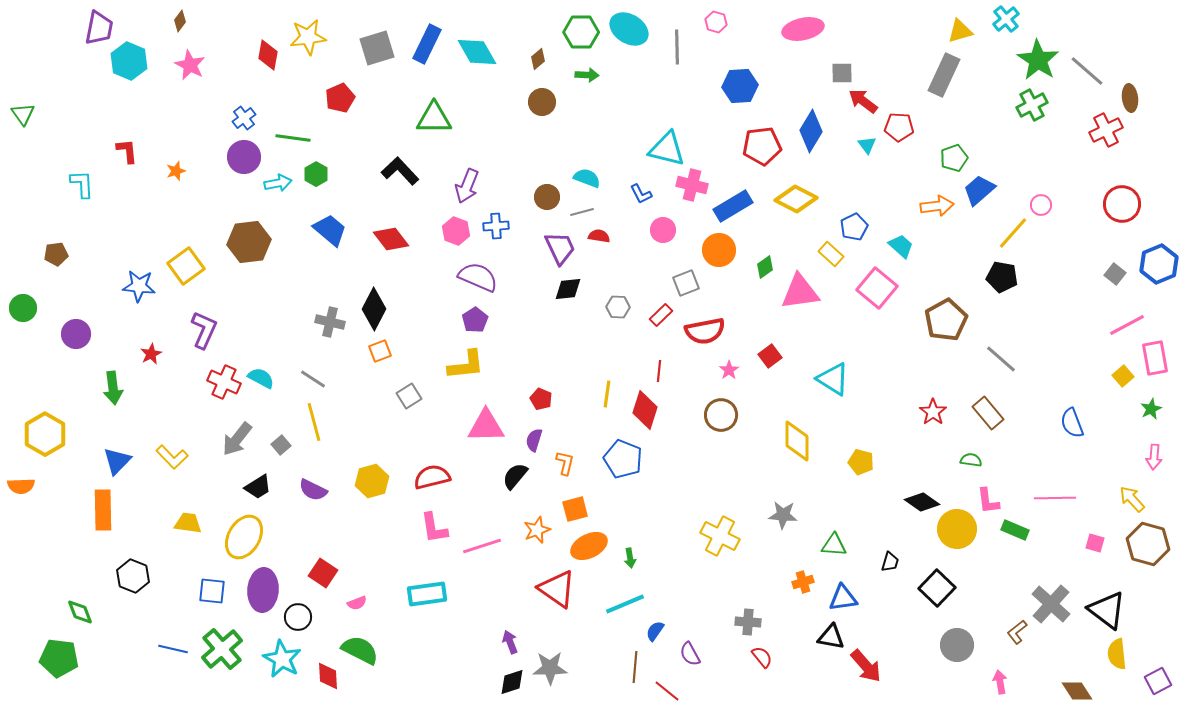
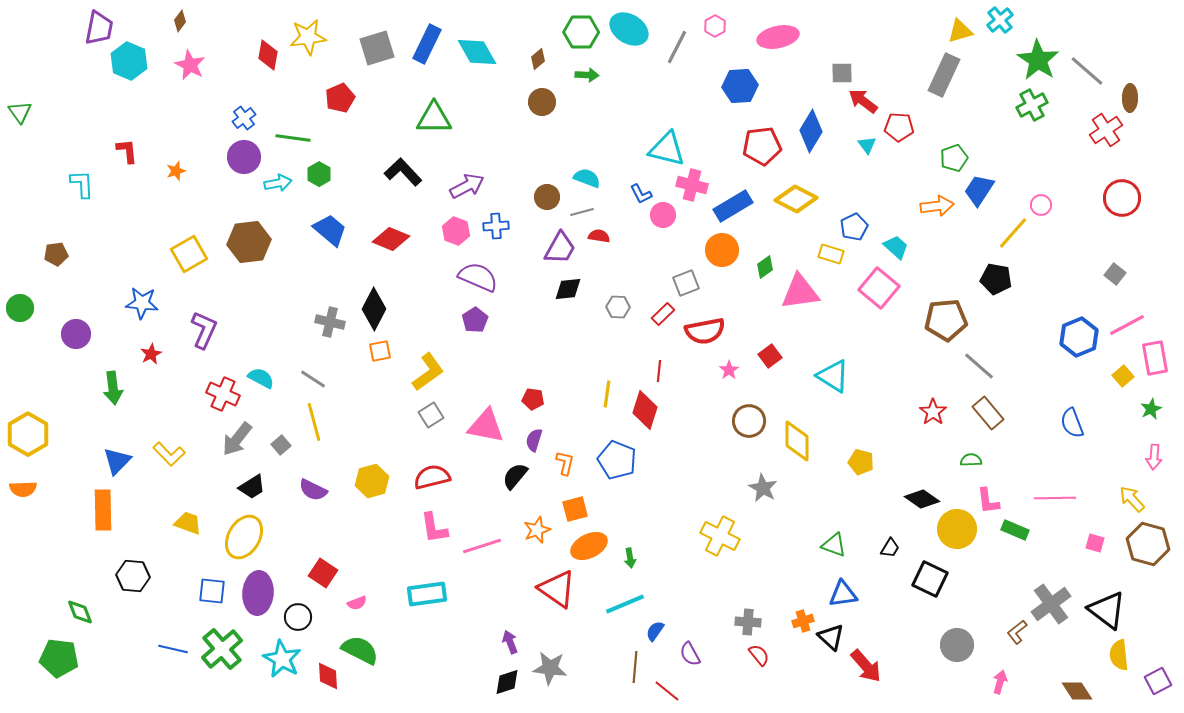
cyan cross at (1006, 19): moved 6 px left, 1 px down
pink hexagon at (716, 22): moved 1 px left, 4 px down; rotated 15 degrees clockwise
pink ellipse at (803, 29): moved 25 px left, 8 px down
gray line at (677, 47): rotated 28 degrees clockwise
brown ellipse at (1130, 98): rotated 8 degrees clockwise
green triangle at (23, 114): moved 3 px left, 2 px up
red cross at (1106, 130): rotated 8 degrees counterclockwise
black L-shape at (400, 171): moved 3 px right, 1 px down
green hexagon at (316, 174): moved 3 px right
purple arrow at (467, 186): rotated 140 degrees counterclockwise
blue trapezoid at (979, 190): rotated 16 degrees counterclockwise
red circle at (1122, 204): moved 6 px up
pink circle at (663, 230): moved 15 px up
red diamond at (391, 239): rotated 30 degrees counterclockwise
cyan trapezoid at (901, 246): moved 5 px left, 1 px down
purple trapezoid at (560, 248): rotated 54 degrees clockwise
orange circle at (719, 250): moved 3 px right
yellow rectangle at (831, 254): rotated 25 degrees counterclockwise
blue hexagon at (1159, 264): moved 80 px left, 73 px down
yellow square at (186, 266): moved 3 px right, 12 px up; rotated 6 degrees clockwise
black pentagon at (1002, 277): moved 6 px left, 2 px down
blue star at (139, 286): moved 3 px right, 17 px down
pink square at (877, 288): moved 2 px right
green circle at (23, 308): moved 3 px left
red rectangle at (661, 315): moved 2 px right, 1 px up
brown pentagon at (946, 320): rotated 24 degrees clockwise
orange square at (380, 351): rotated 10 degrees clockwise
gray line at (1001, 359): moved 22 px left, 7 px down
yellow L-shape at (466, 365): moved 38 px left, 7 px down; rotated 30 degrees counterclockwise
cyan triangle at (833, 379): moved 3 px up
red cross at (224, 382): moved 1 px left, 12 px down
gray square at (409, 396): moved 22 px right, 19 px down
red pentagon at (541, 399): moved 8 px left; rotated 15 degrees counterclockwise
brown circle at (721, 415): moved 28 px right, 6 px down
pink triangle at (486, 426): rotated 12 degrees clockwise
yellow hexagon at (45, 434): moved 17 px left
yellow L-shape at (172, 457): moved 3 px left, 3 px up
blue pentagon at (623, 459): moved 6 px left, 1 px down
green semicircle at (971, 460): rotated 10 degrees counterclockwise
orange semicircle at (21, 486): moved 2 px right, 3 px down
black trapezoid at (258, 487): moved 6 px left
black diamond at (922, 502): moved 3 px up
gray star at (783, 515): moved 20 px left, 27 px up; rotated 24 degrees clockwise
yellow trapezoid at (188, 523): rotated 12 degrees clockwise
green triangle at (834, 545): rotated 16 degrees clockwise
black trapezoid at (890, 562): moved 14 px up; rotated 15 degrees clockwise
black hexagon at (133, 576): rotated 16 degrees counterclockwise
orange cross at (803, 582): moved 39 px down
black square at (937, 588): moved 7 px left, 9 px up; rotated 18 degrees counterclockwise
purple ellipse at (263, 590): moved 5 px left, 3 px down
blue triangle at (843, 598): moved 4 px up
gray cross at (1051, 604): rotated 12 degrees clockwise
black triangle at (831, 637): rotated 32 degrees clockwise
yellow semicircle at (1117, 654): moved 2 px right, 1 px down
red semicircle at (762, 657): moved 3 px left, 2 px up
gray star at (550, 668): rotated 8 degrees clockwise
black diamond at (512, 682): moved 5 px left
pink arrow at (1000, 682): rotated 25 degrees clockwise
